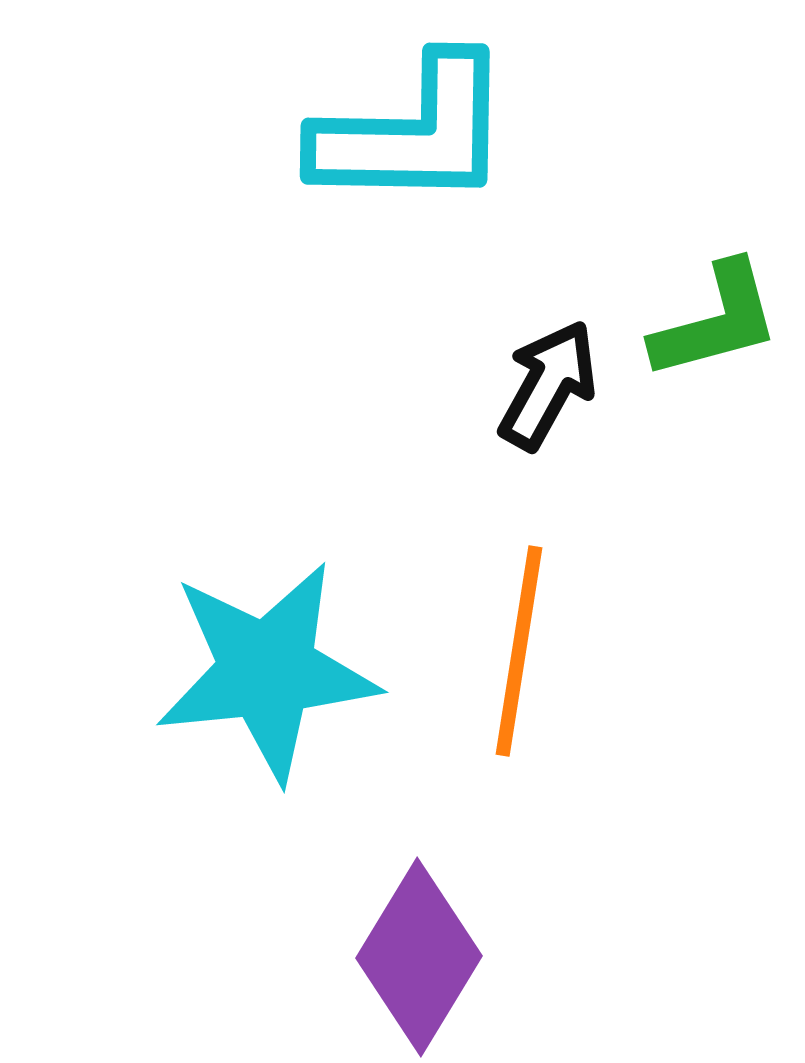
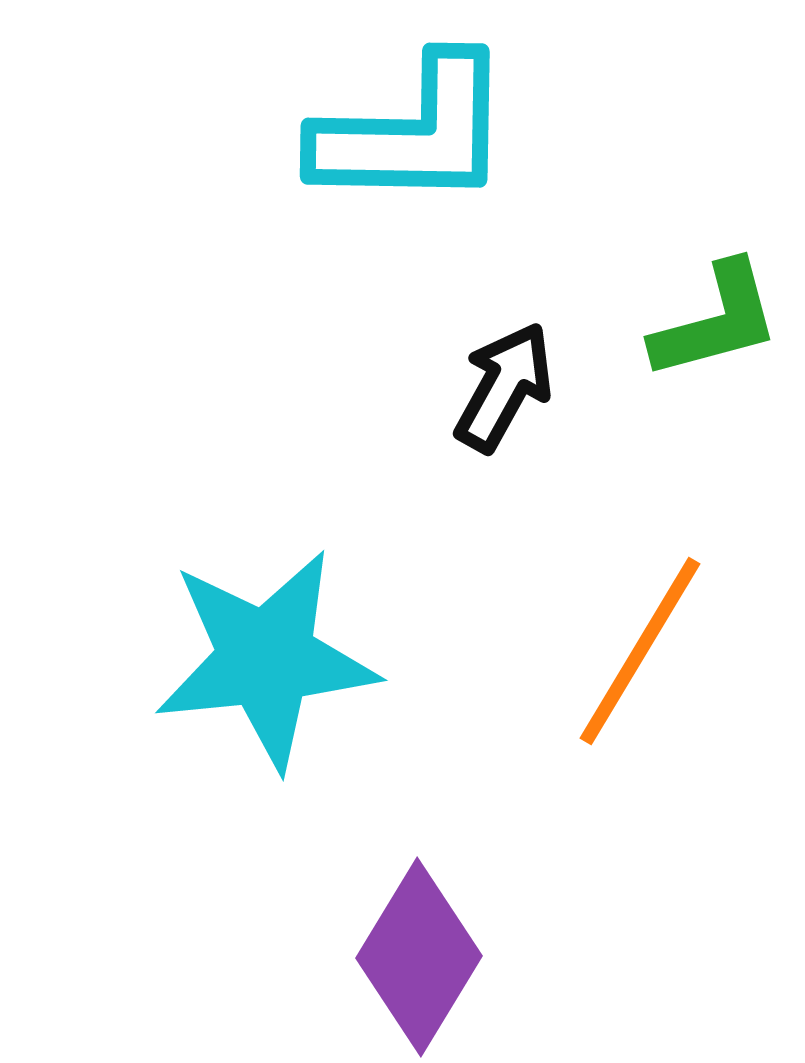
black arrow: moved 44 px left, 2 px down
orange line: moved 121 px right; rotated 22 degrees clockwise
cyan star: moved 1 px left, 12 px up
